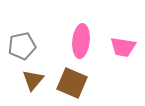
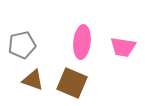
pink ellipse: moved 1 px right, 1 px down
gray pentagon: moved 1 px up
brown triangle: rotated 50 degrees counterclockwise
